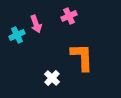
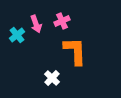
pink cross: moved 7 px left, 5 px down
cyan cross: rotated 14 degrees counterclockwise
orange L-shape: moved 7 px left, 6 px up
